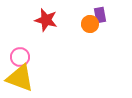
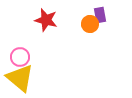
yellow triangle: rotated 20 degrees clockwise
